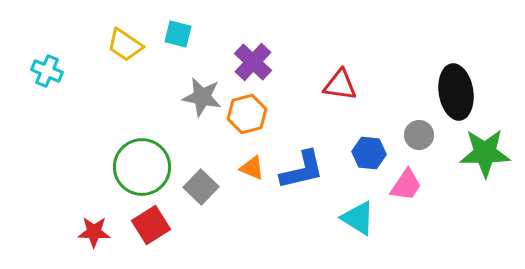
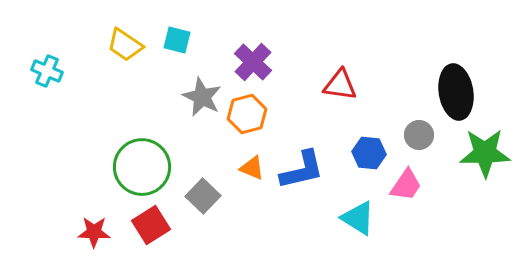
cyan square: moved 1 px left, 6 px down
gray star: rotated 15 degrees clockwise
gray square: moved 2 px right, 9 px down
